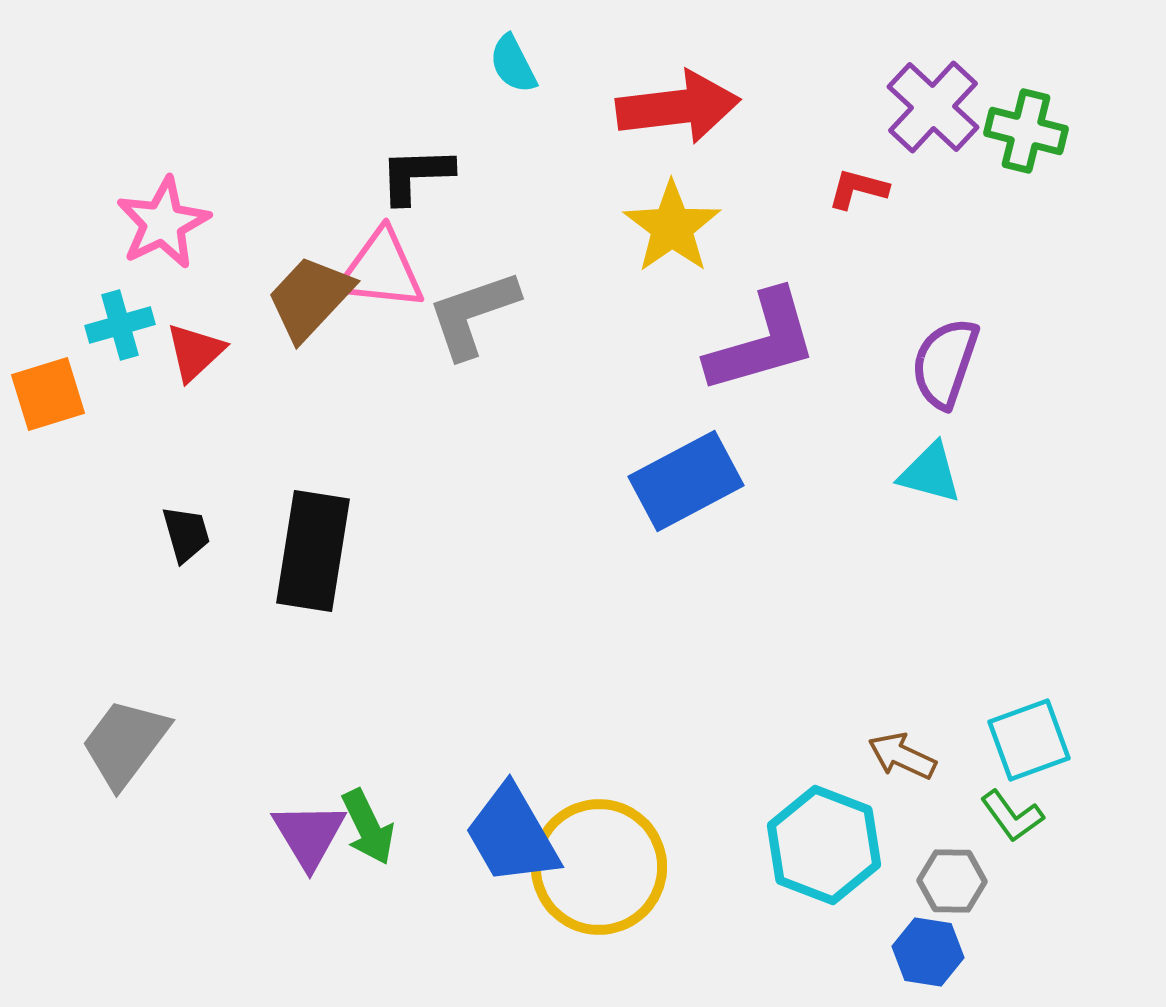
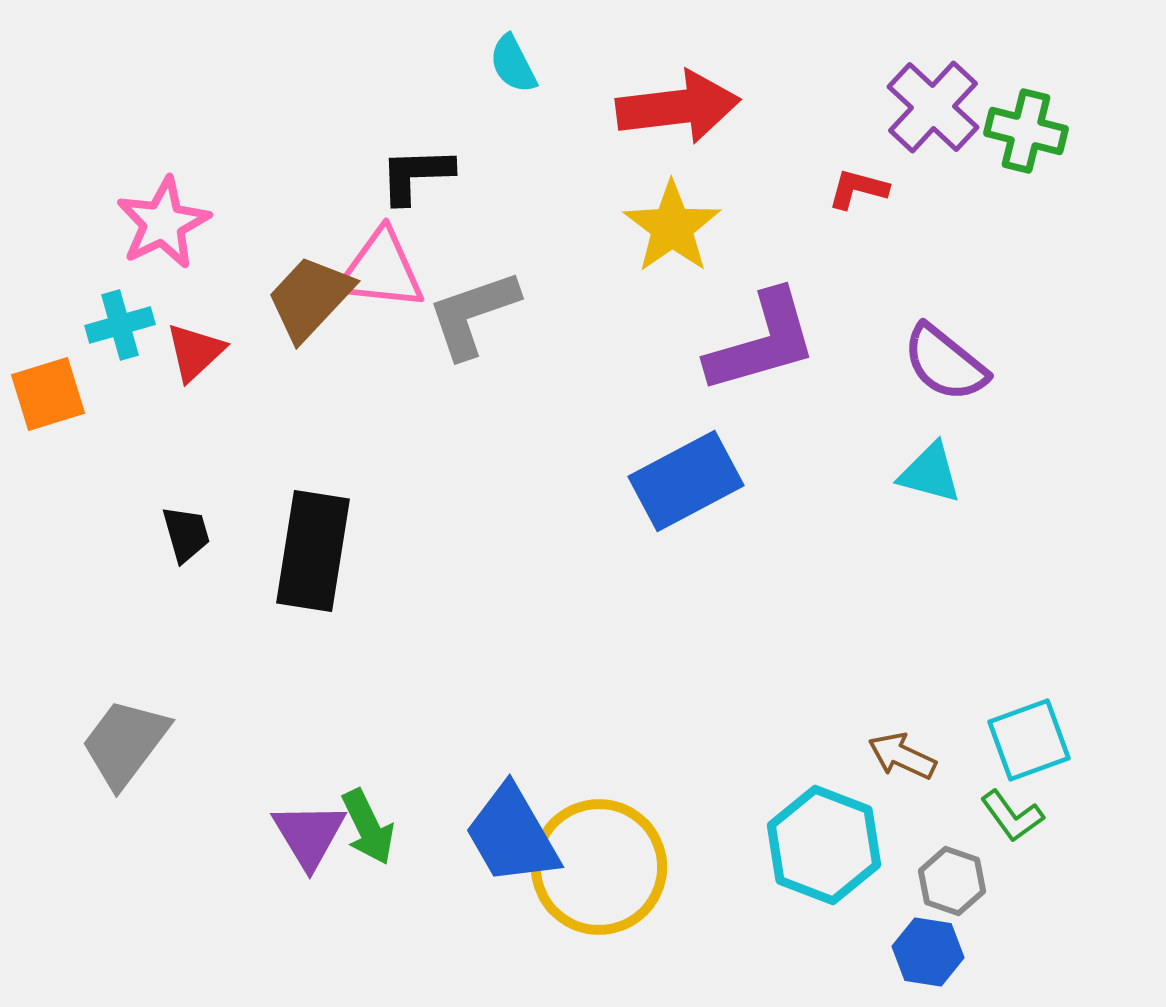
purple semicircle: rotated 70 degrees counterclockwise
gray hexagon: rotated 18 degrees clockwise
